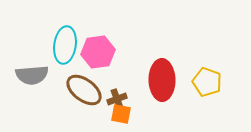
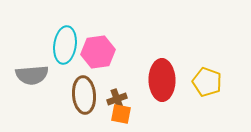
brown ellipse: moved 5 px down; rotated 48 degrees clockwise
